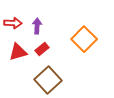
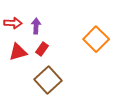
purple arrow: moved 1 px left
orange square: moved 12 px right
red rectangle: rotated 16 degrees counterclockwise
